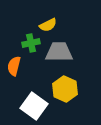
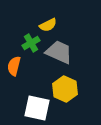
green cross: rotated 18 degrees counterclockwise
gray trapezoid: rotated 24 degrees clockwise
white square: moved 3 px right, 2 px down; rotated 24 degrees counterclockwise
